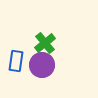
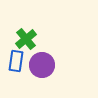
green cross: moved 19 px left, 4 px up
